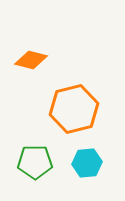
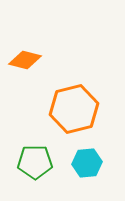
orange diamond: moved 6 px left
